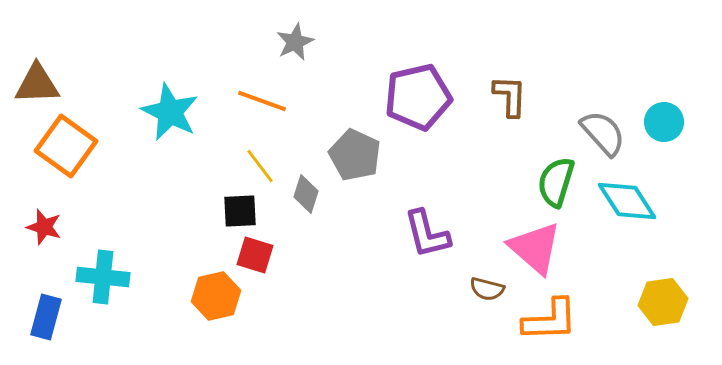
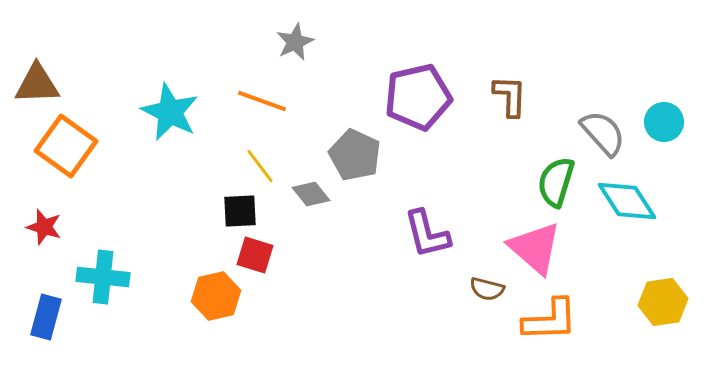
gray diamond: moved 5 px right; rotated 57 degrees counterclockwise
